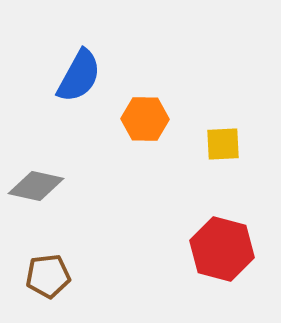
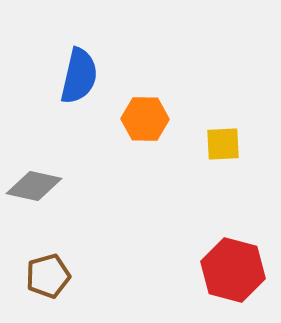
blue semicircle: rotated 16 degrees counterclockwise
gray diamond: moved 2 px left
red hexagon: moved 11 px right, 21 px down
brown pentagon: rotated 9 degrees counterclockwise
